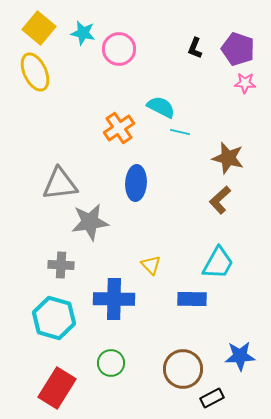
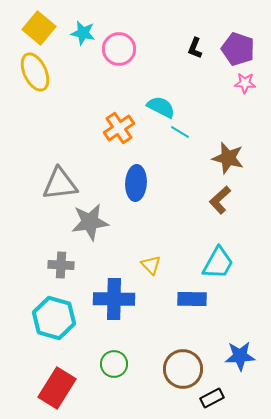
cyan line: rotated 18 degrees clockwise
green circle: moved 3 px right, 1 px down
